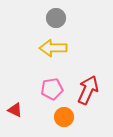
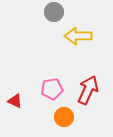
gray circle: moved 2 px left, 6 px up
yellow arrow: moved 25 px right, 12 px up
red triangle: moved 9 px up
